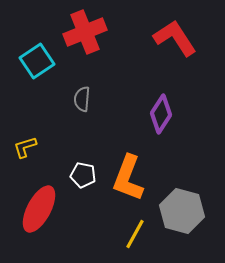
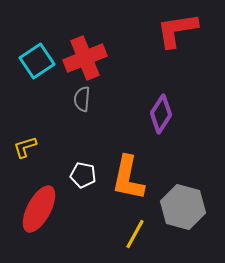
red cross: moved 26 px down
red L-shape: moved 2 px right, 8 px up; rotated 66 degrees counterclockwise
orange L-shape: rotated 9 degrees counterclockwise
gray hexagon: moved 1 px right, 4 px up
